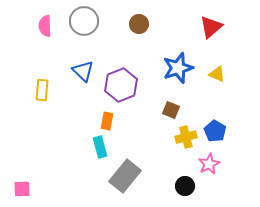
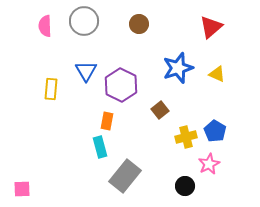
blue triangle: moved 3 px right; rotated 15 degrees clockwise
purple hexagon: rotated 12 degrees counterclockwise
yellow rectangle: moved 9 px right, 1 px up
brown square: moved 11 px left; rotated 30 degrees clockwise
